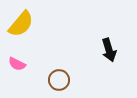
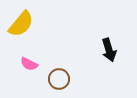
pink semicircle: moved 12 px right
brown circle: moved 1 px up
